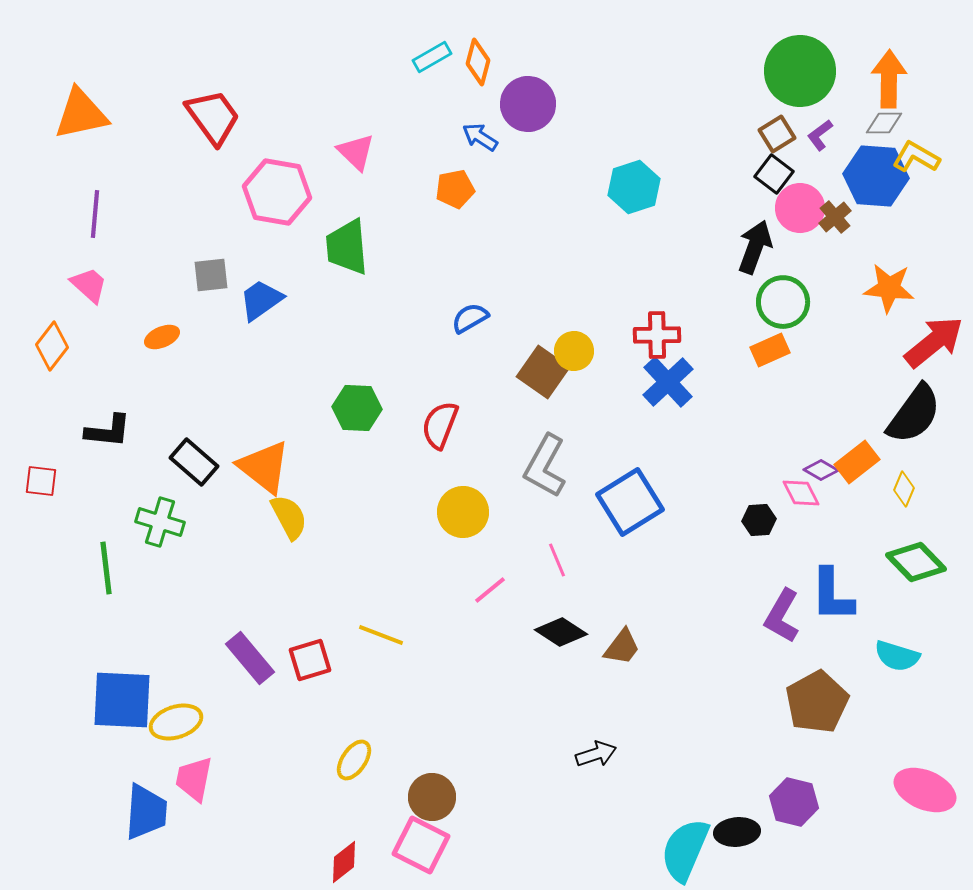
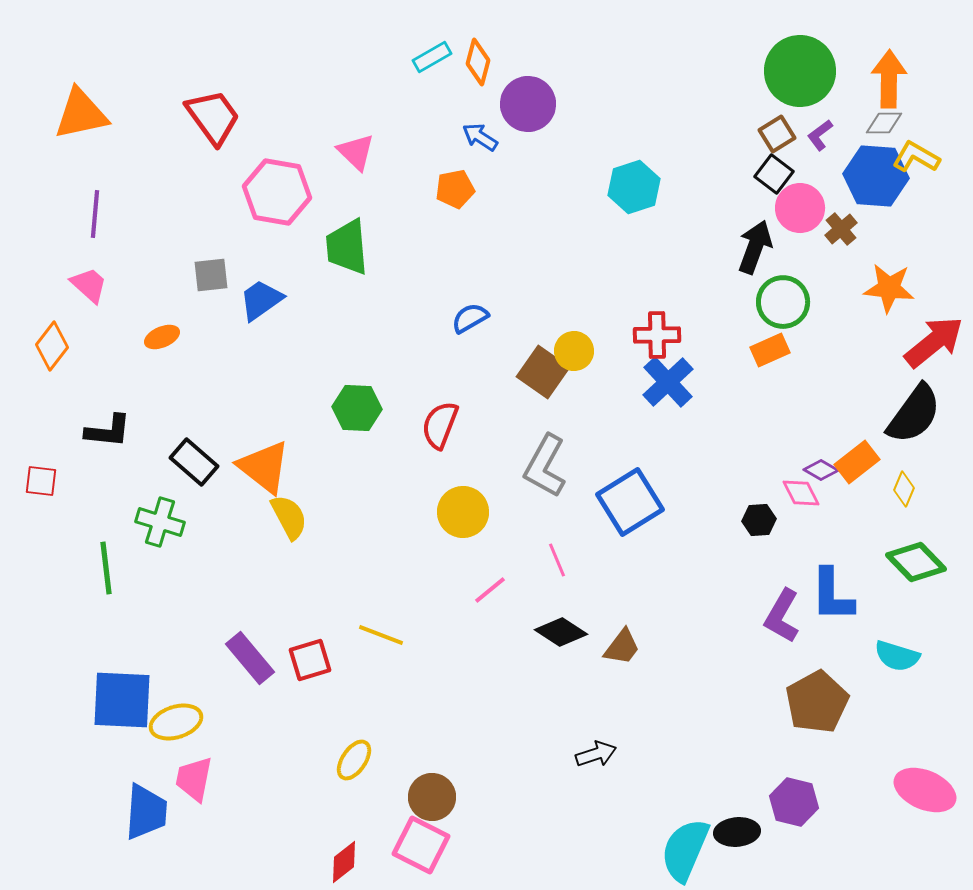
brown cross at (835, 217): moved 6 px right, 12 px down
